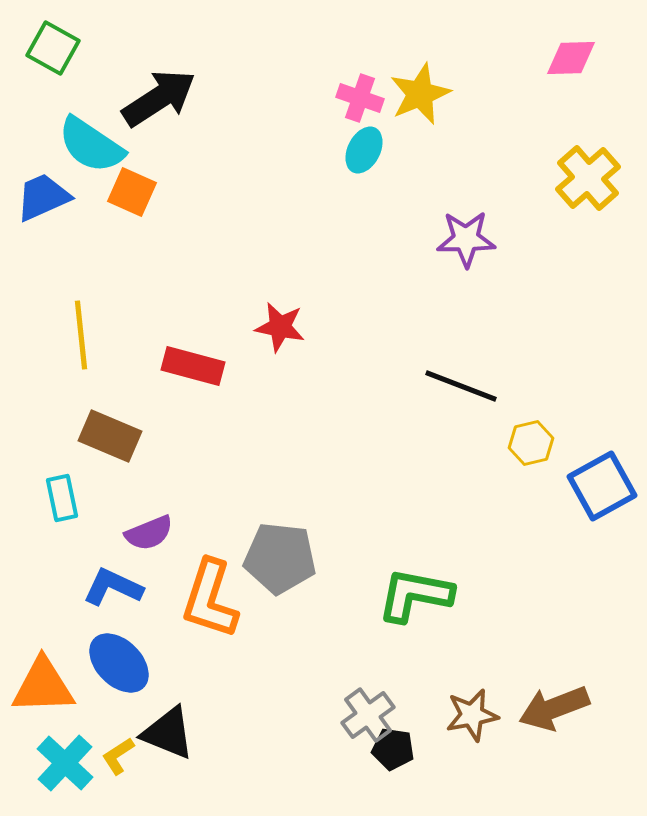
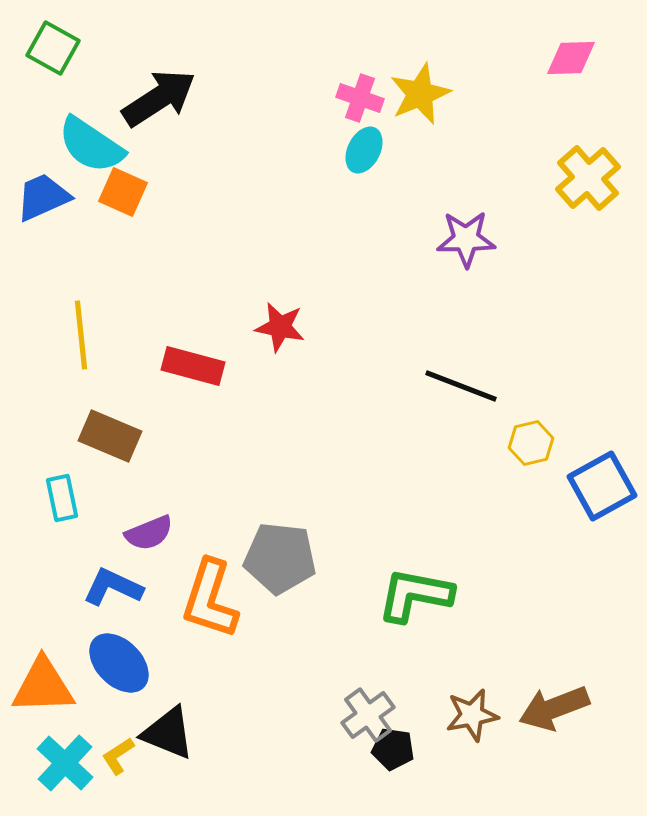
orange square: moved 9 px left
